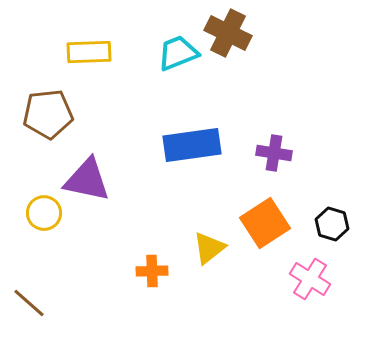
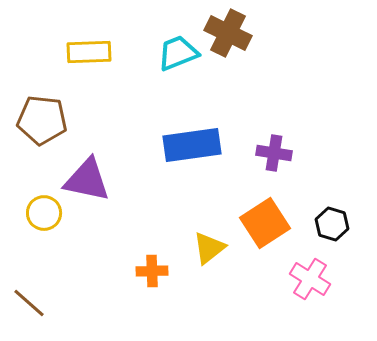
brown pentagon: moved 6 px left, 6 px down; rotated 12 degrees clockwise
